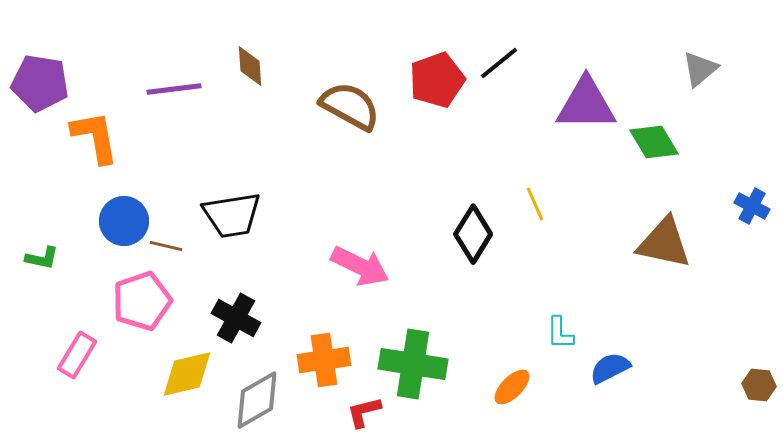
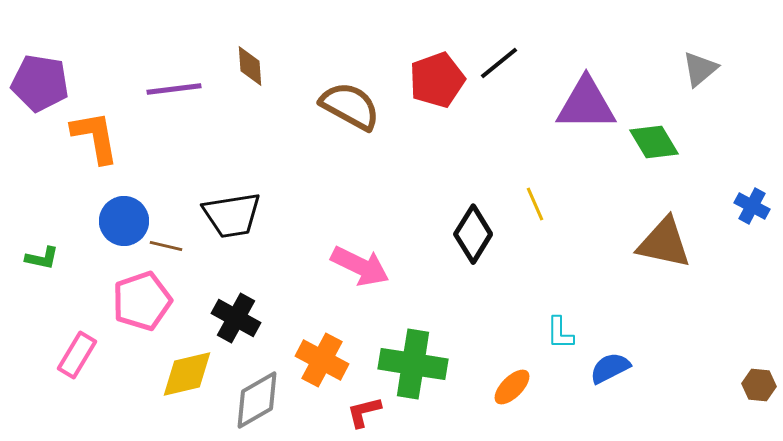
orange cross: moved 2 px left; rotated 36 degrees clockwise
